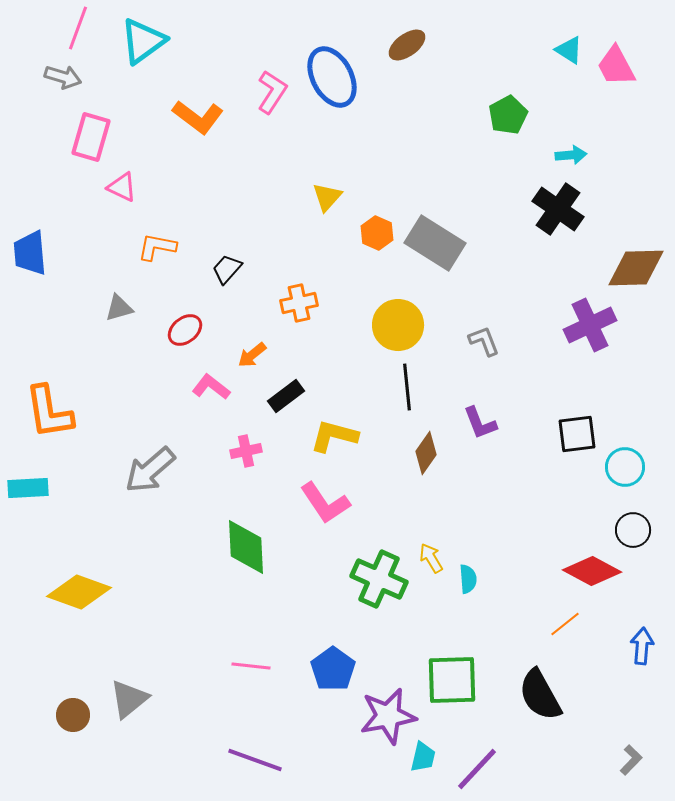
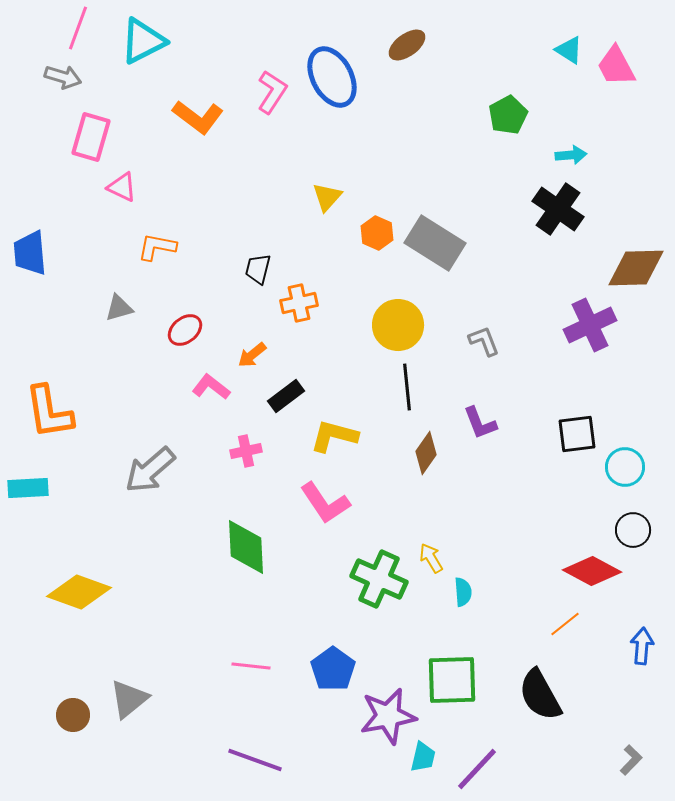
cyan triangle at (143, 41): rotated 9 degrees clockwise
black trapezoid at (227, 269): moved 31 px right; rotated 28 degrees counterclockwise
cyan semicircle at (468, 579): moved 5 px left, 13 px down
